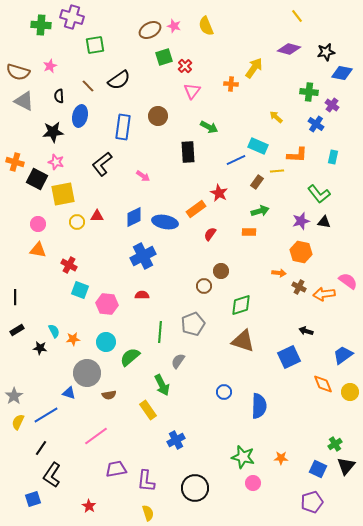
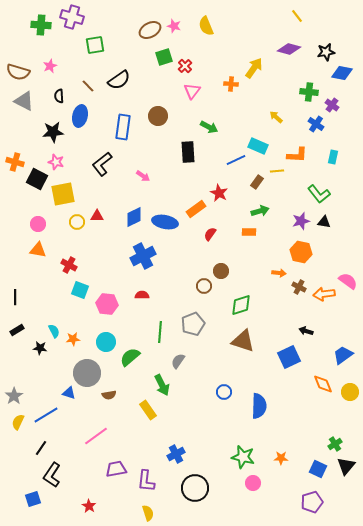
blue cross at (176, 440): moved 14 px down
